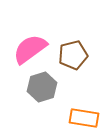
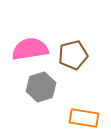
pink semicircle: rotated 27 degrees clockwise
gray hexagon: moved 1 px left
